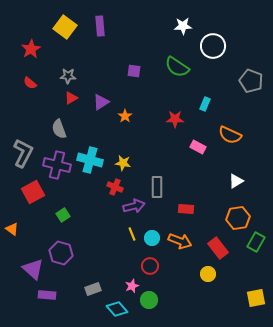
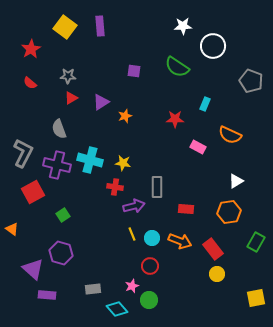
orange star at (125, 116): rotated 16 degrees clockwise
red cross at (115, 187): rotated 14 degrees counterclockwise
orange hexagon at (238, 218): moved 9 px left, 6 px up
red rectangle at (218, 248): moved 5 px left, 1 px down
yellow circle at (208, 274): moved 9 px right
gray rectangle at (93, 289): rotated 14 degrees clockwise
